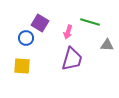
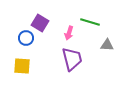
pink arrow: moved 1 px right, 1 px down
purple trapezoid: rotated 30 degrees counterclockwise
